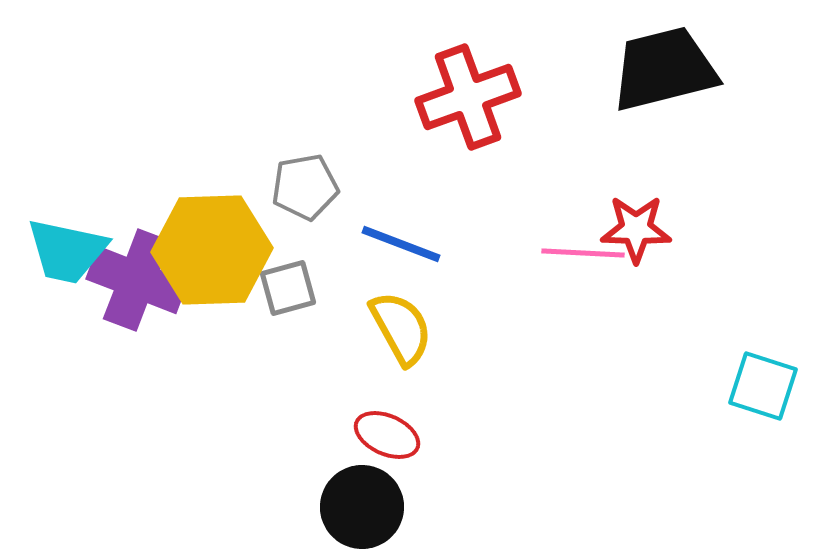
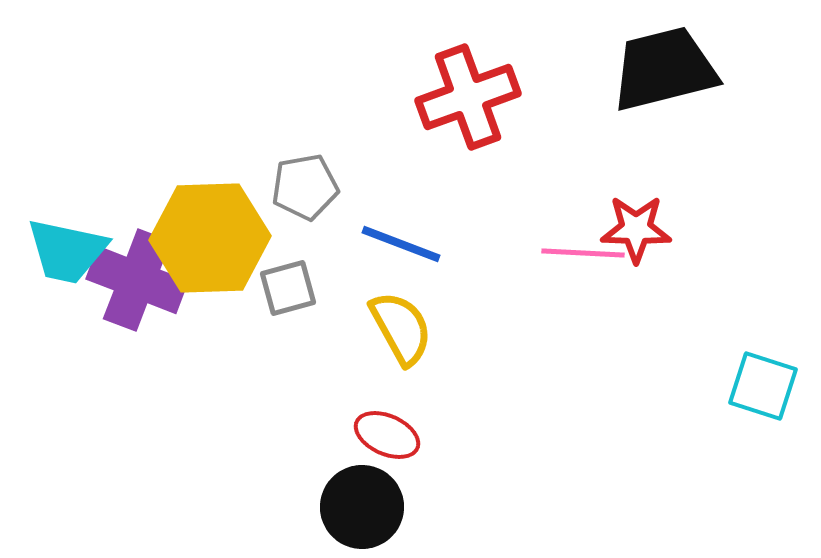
yellow hexagon: moved 2 px left, 12 px up
